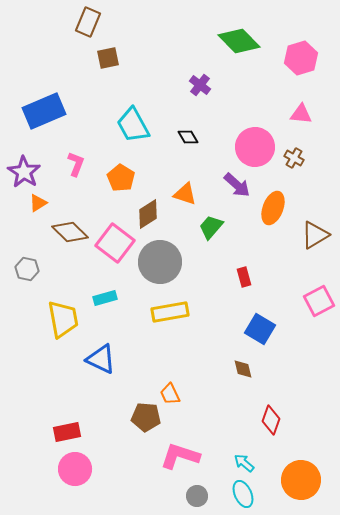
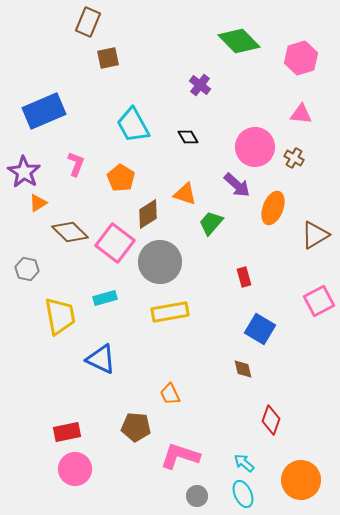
green trapezoid at (211, 227): moved 4 px up
yellow trapezoid at (63, 319): moved 3 px left, 3 px up
brown pentagon at (146, 417): moved 10 px left, 10 px down
